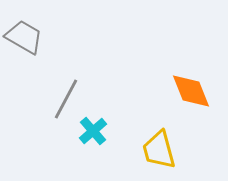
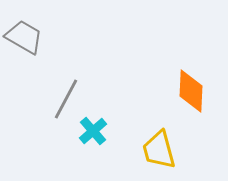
orange diamond: rotated 24 degrees clockwise
